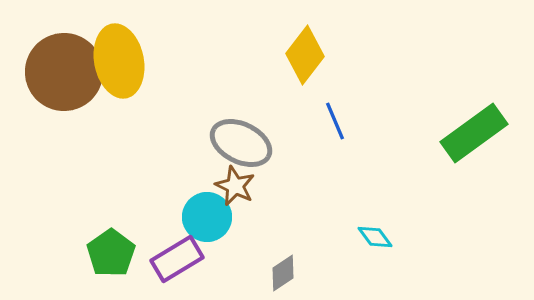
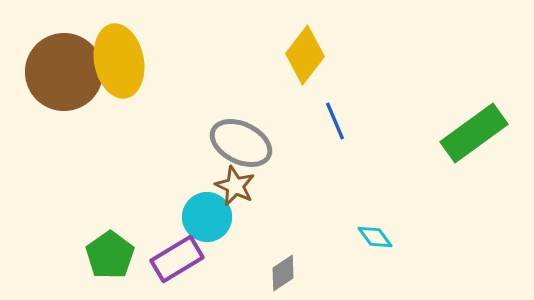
green pentagon: moved 1 px left, 2 px down
